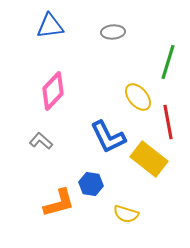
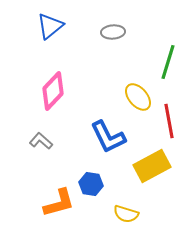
blue triangle: rotated 32 degrees counterclockwise
red line: moved 1 px right, 1 px up
yellow rectangle: moved 3 px right, 7 px down; rotated 66 degrees counterclockwise
